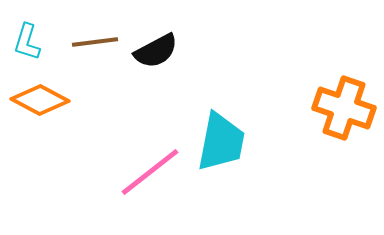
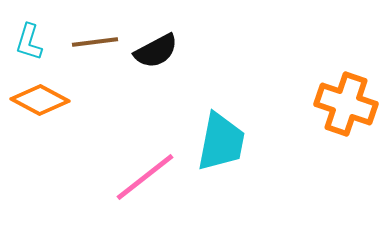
cyan L-shape: moved 2 px right
orange cross: moved 2 px right, 4 px up
pink line: moved 5 px left, 5 px down
